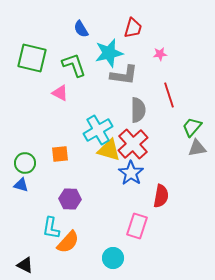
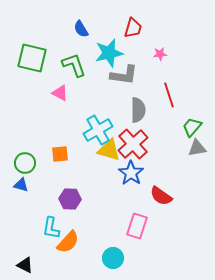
red semicircle: rotated 115 degrees clockwise
